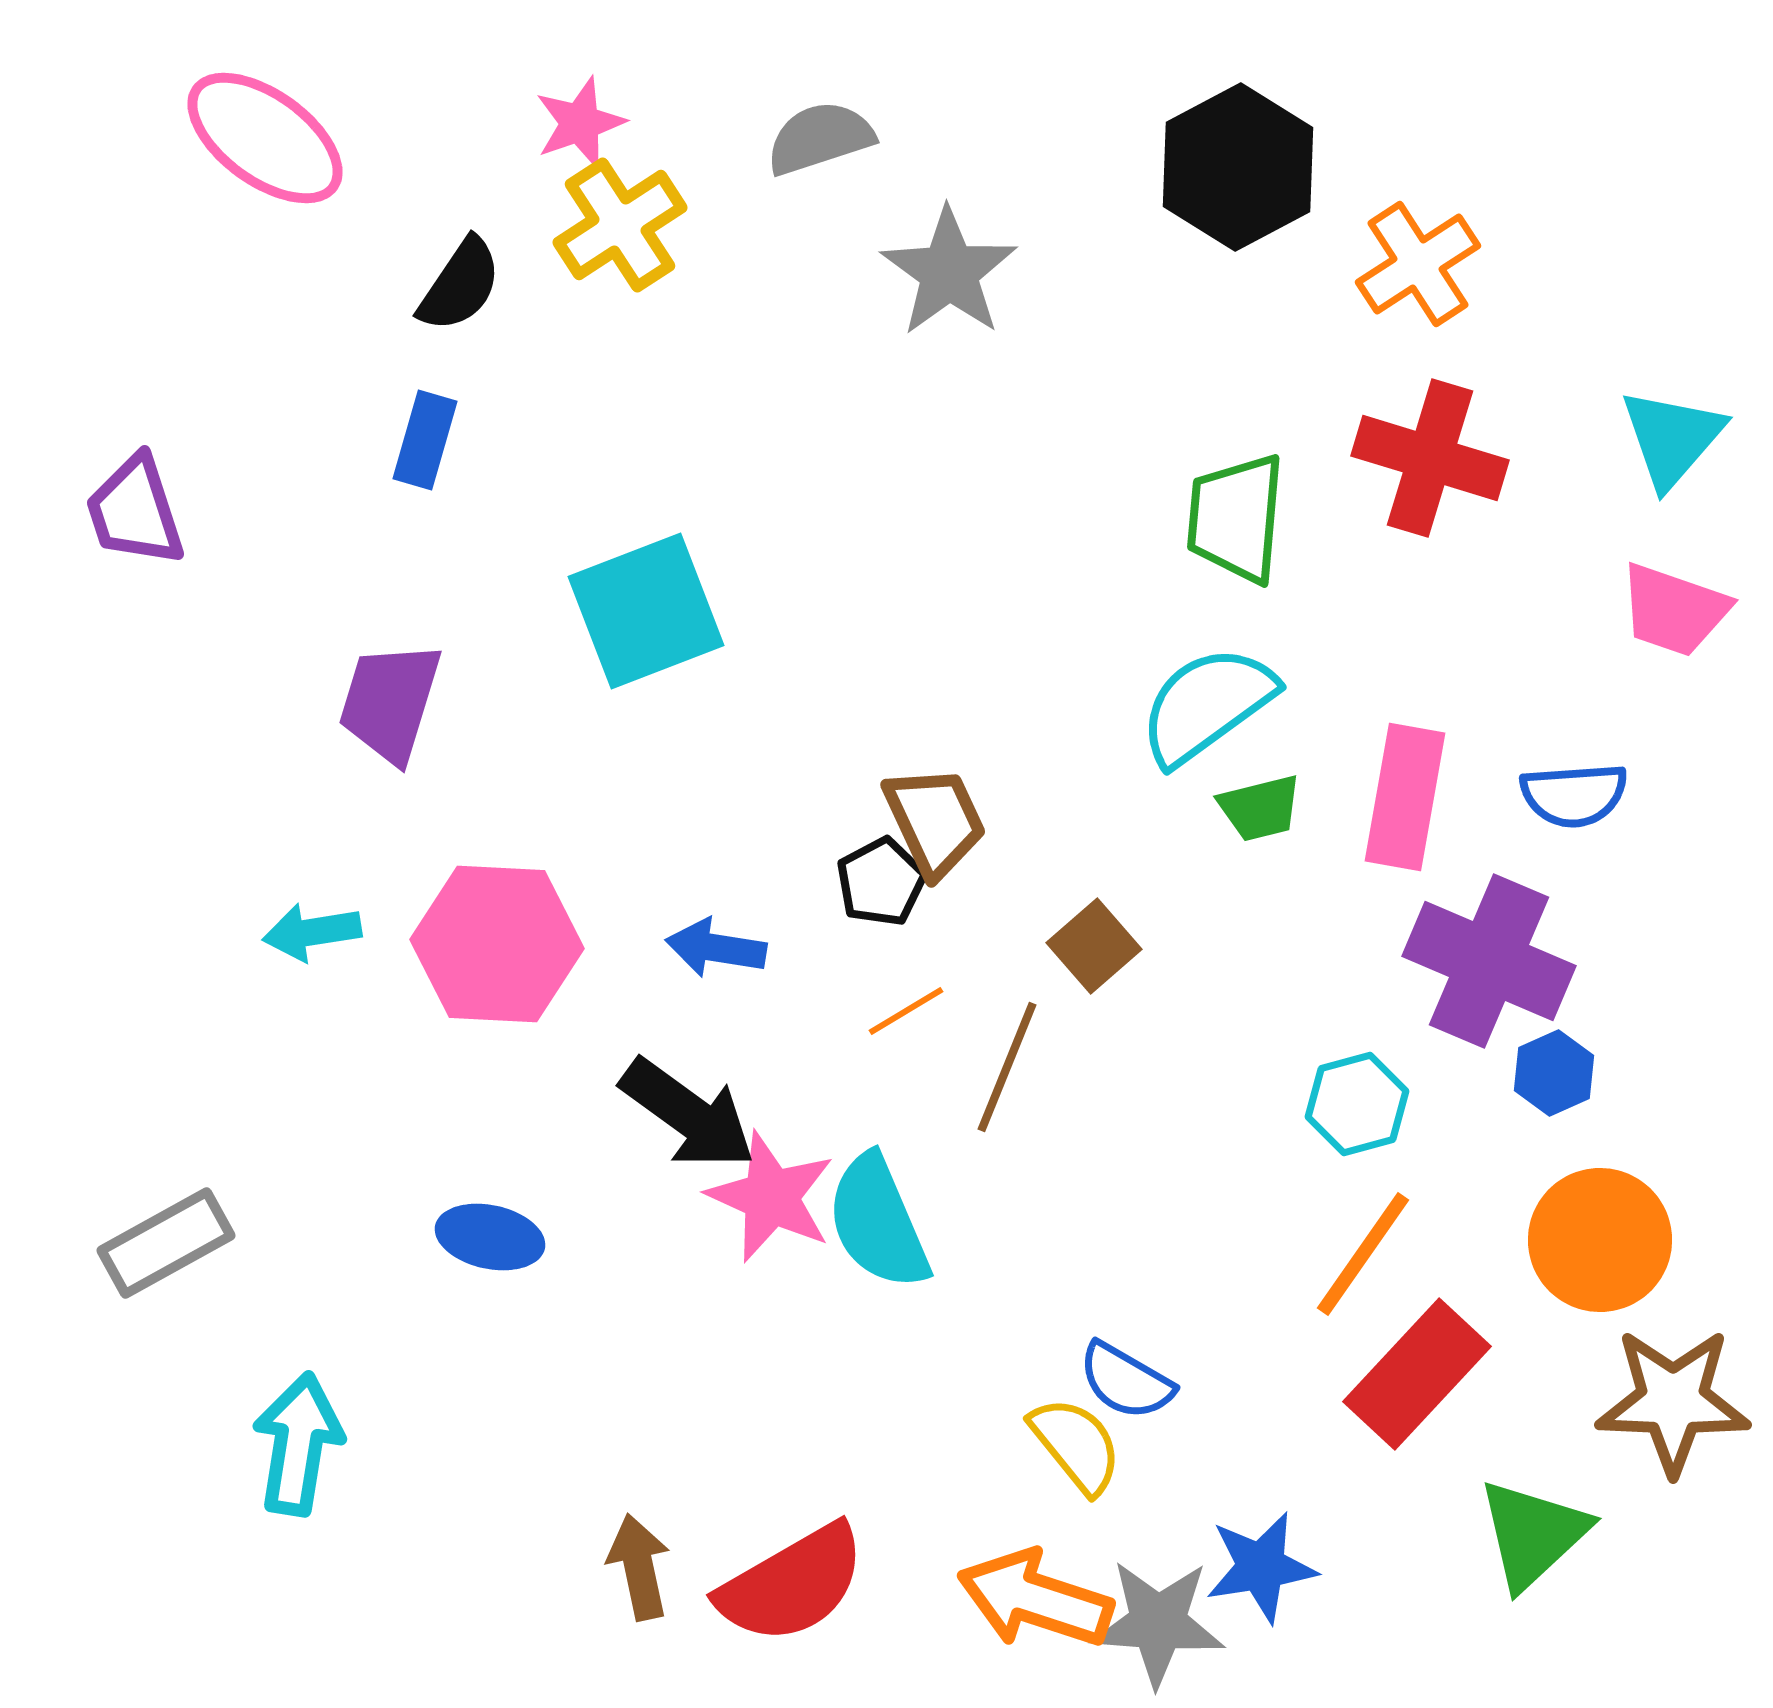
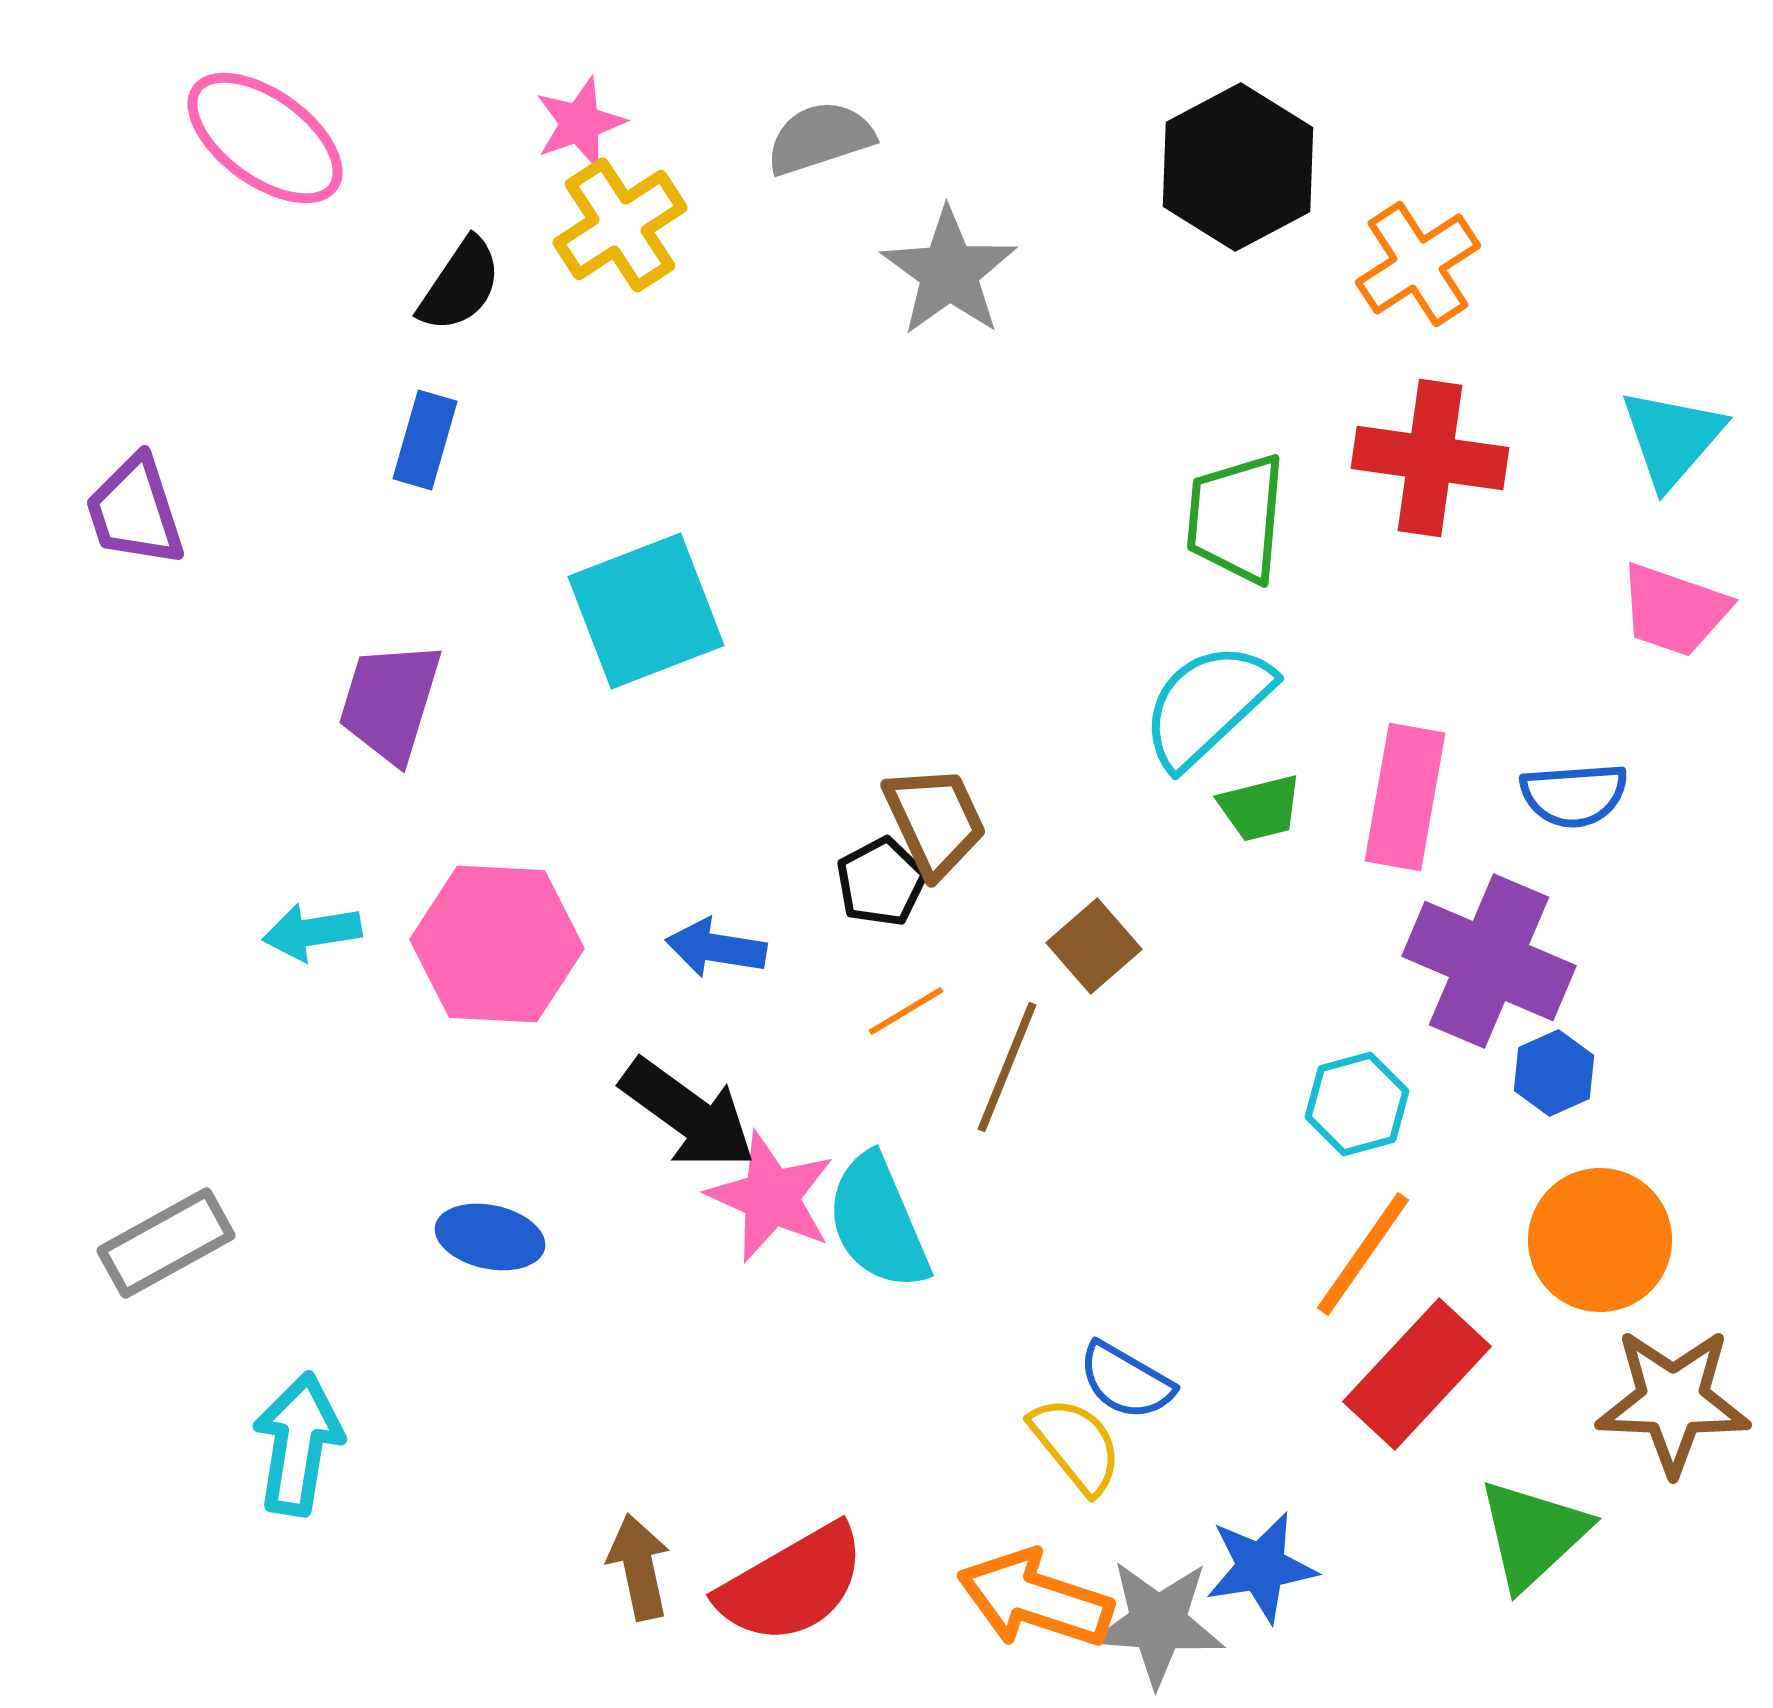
red cross at (1430, 458): rotated 9 degrees counterclockwise
cyan semicircle at (1207, 705): rotated 7 degrees counterclockwise
